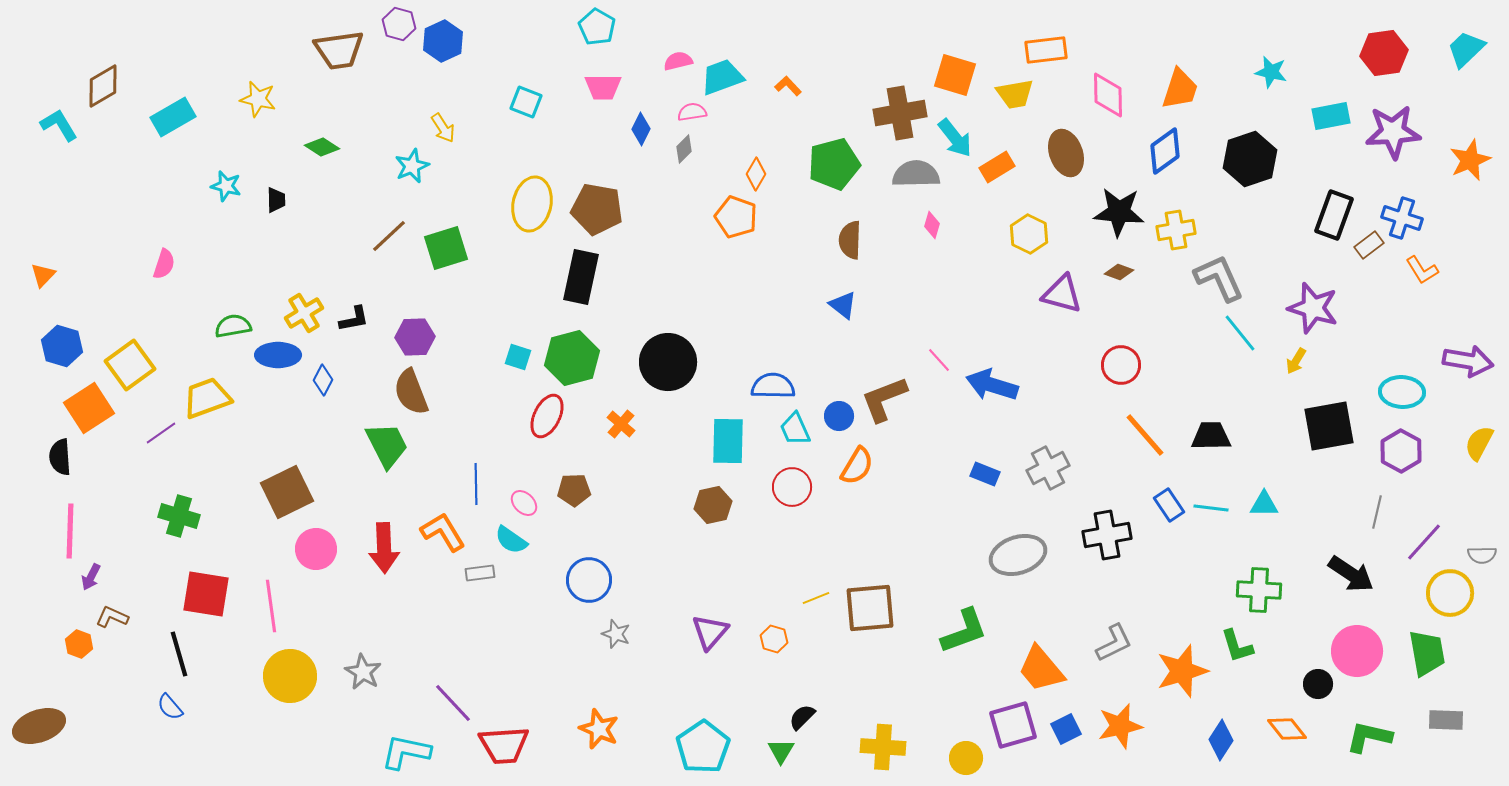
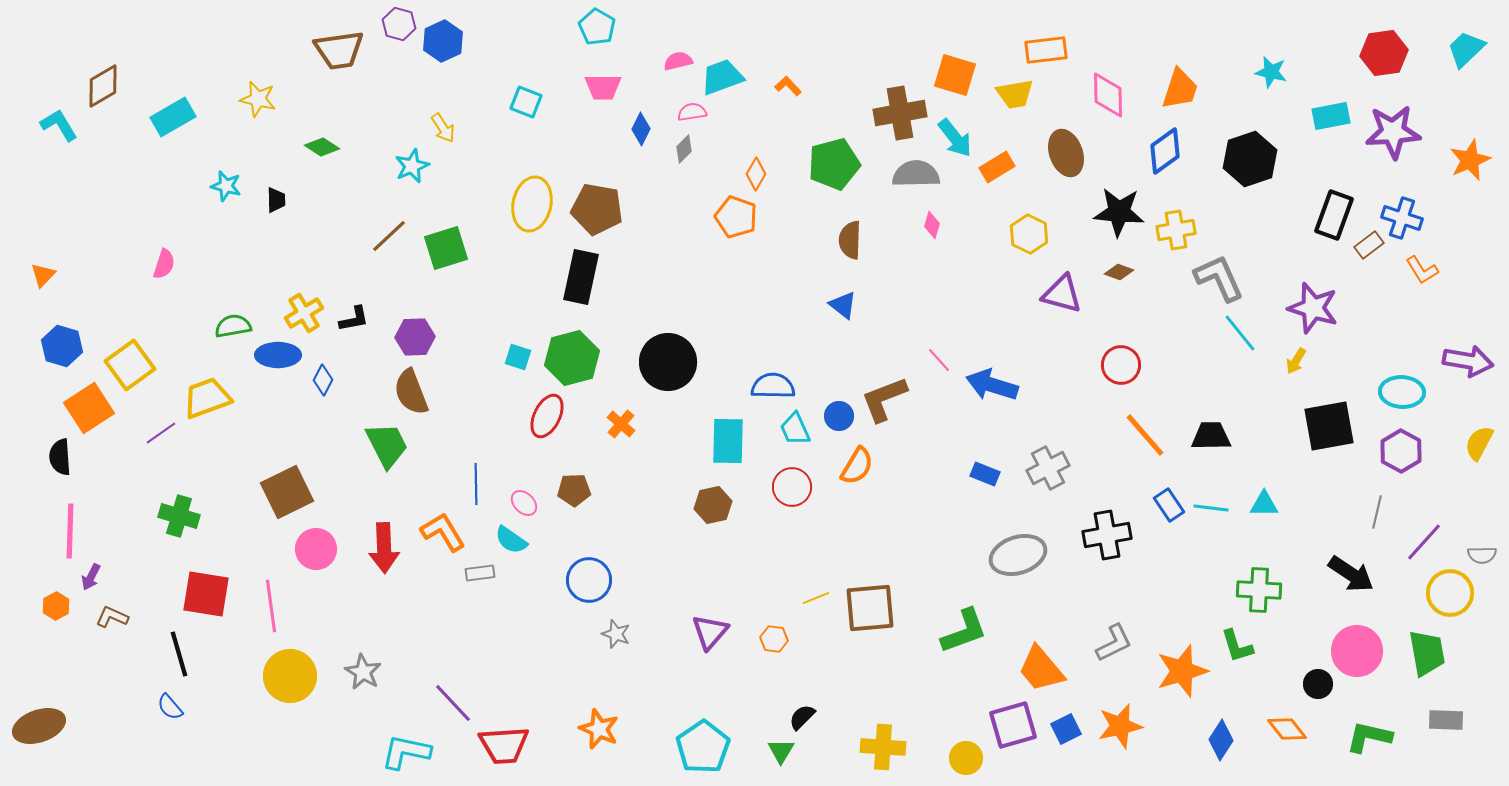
orange hexagon at (774, 639): rotated 8 degrees counterclockwise
orange hexagon at (79, 644): moved 23 px left, 38 px up; rotated 12 degrees clockwise
